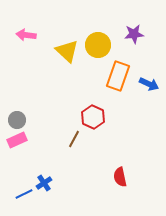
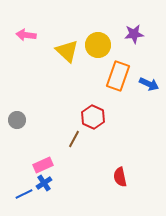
pink rectangle: moved 26 px right, 25 px down
